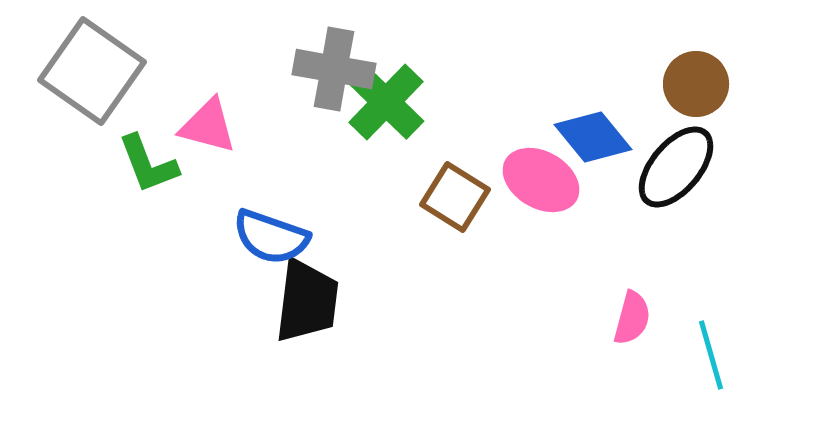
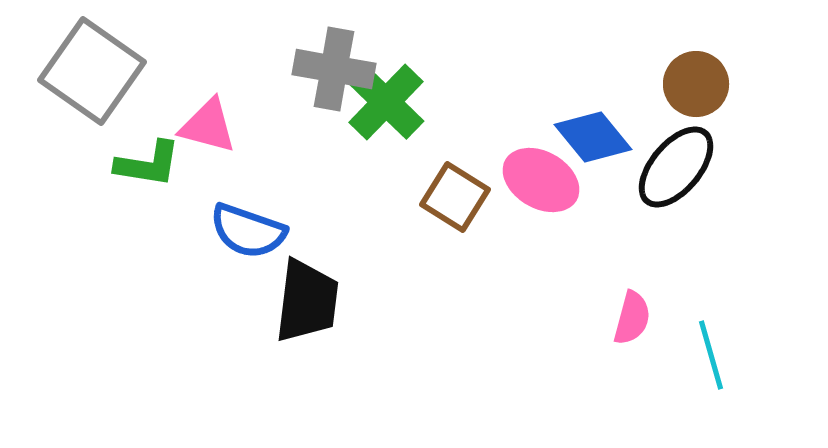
green L-shape: rotated 60 degrees counterclockwise
blue semicircle: moved 23 px left, 6 px up
